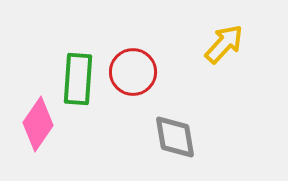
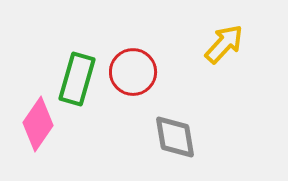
green rectangle: moved 1 px left; rotated 12 degrees clockwise
